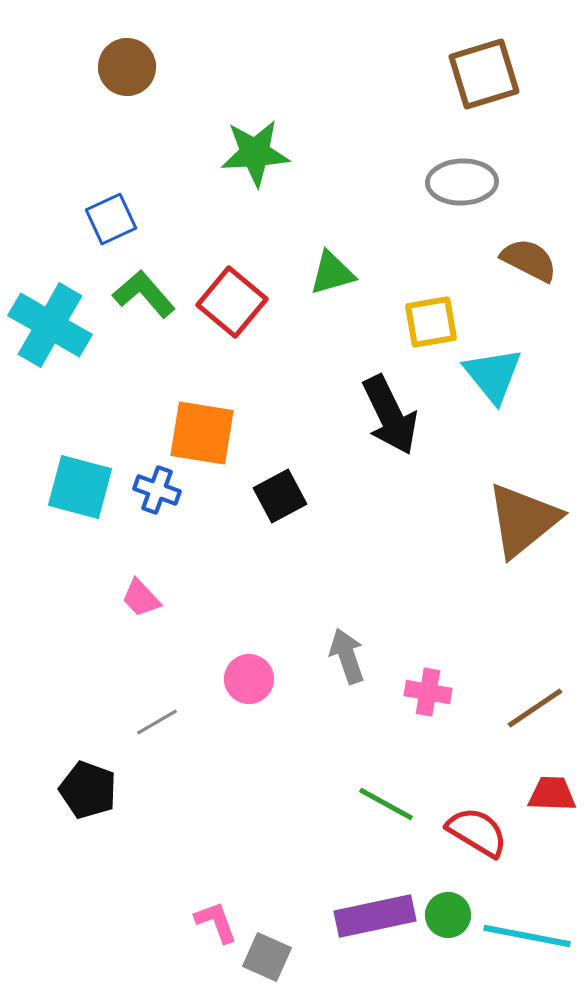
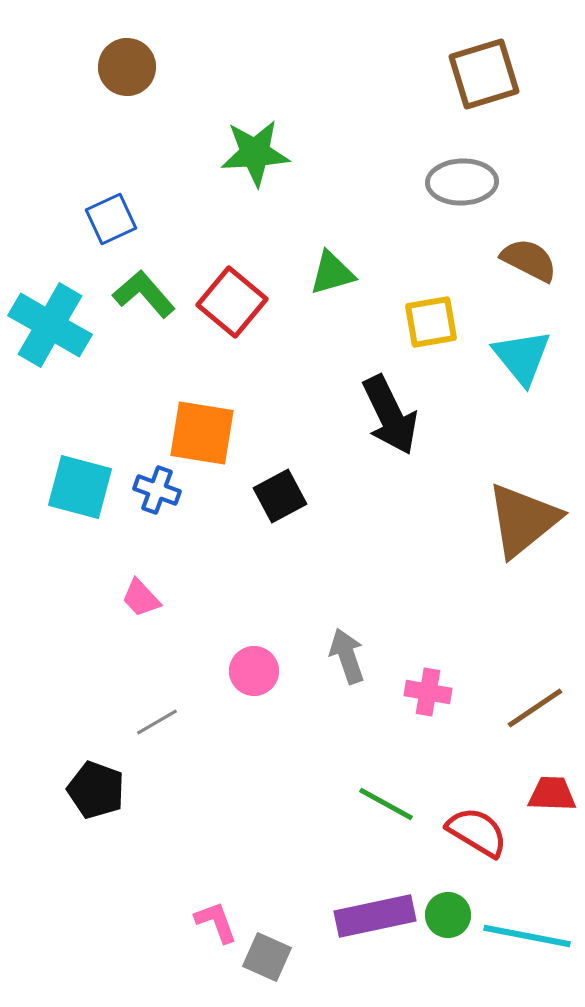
cyan triangle: moved 29 px right, 18 px up
pink circle: moved 5 px right, 8 px up
black pentagon: moved 8 px right
